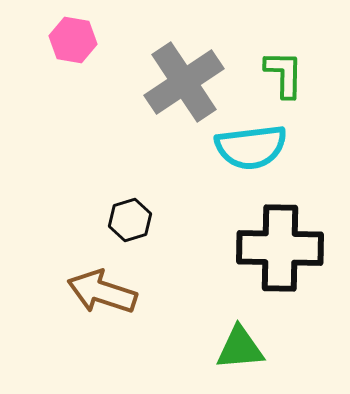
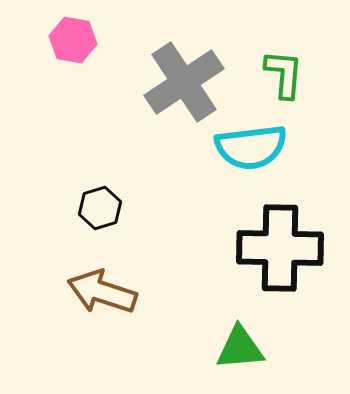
green L-shape: rotated 4 degrees clockwise
black hexagon: moved 30 px left, 12 px up
